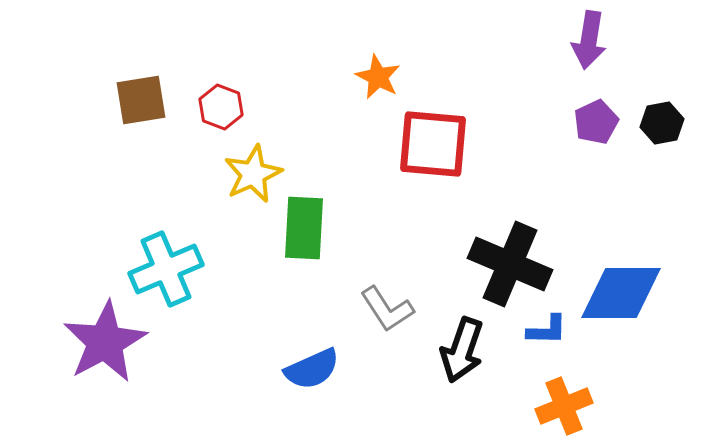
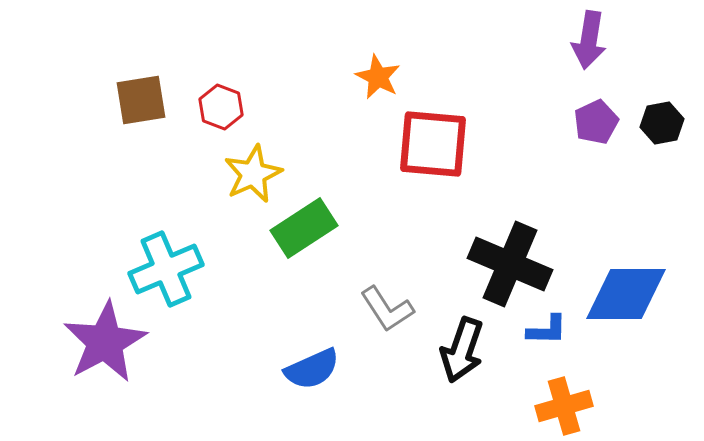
green rectangle: rotated 54 degrees clockwise
blue diamond: moved 5 px right, 1 px down
orange cross: rotated 6 degrees clockwise
